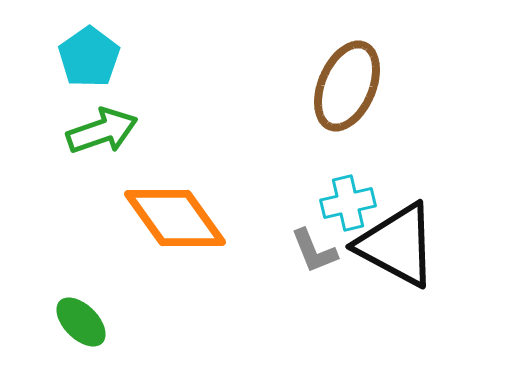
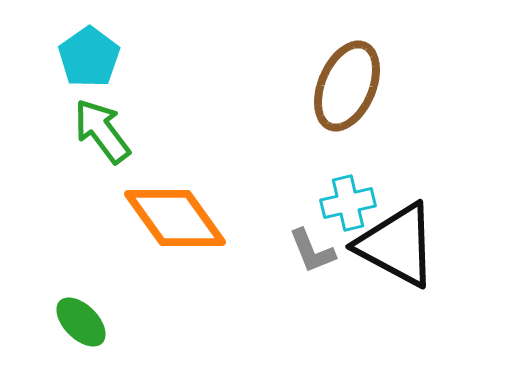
green arrow: rotated 108 degrees counterclockwise
gray L-shape: moved 2 px left
